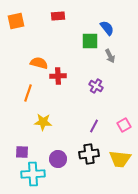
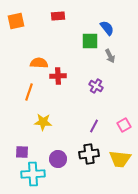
orange semicircle: rotated 12 degrees counterclockwise
orange line: moved 1 px right, 1 px up
